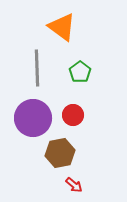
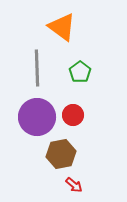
purple circle: moved 4 px right, 1 px up
brown hexagon: moved 1 px right, 1 px down
